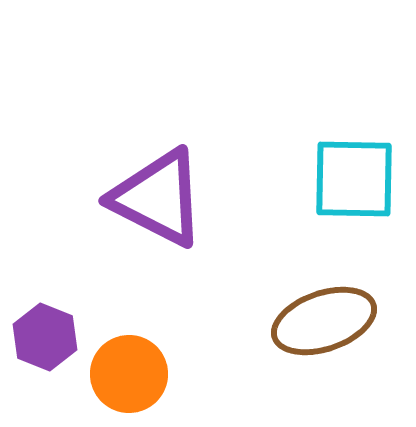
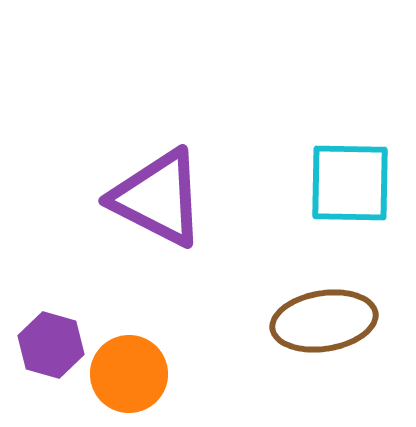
cyan square: moved 4 px left, 4 px down
brown ellipse: rotated 10 degrees clockwise
purple hexagon: moved 6 px right, 8 px down; rotated 6 degrees counterclockwise
